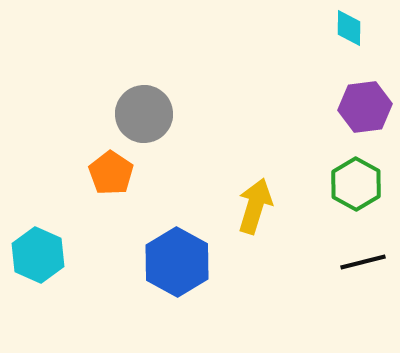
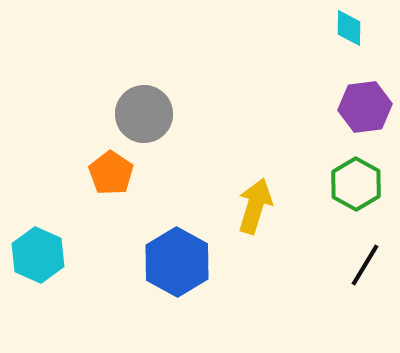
black line: moved 2 px right, 3 px down; rotated 45 degrees counterclockwise
